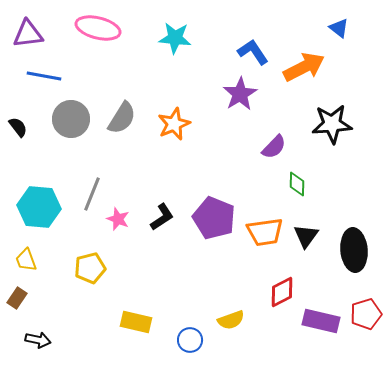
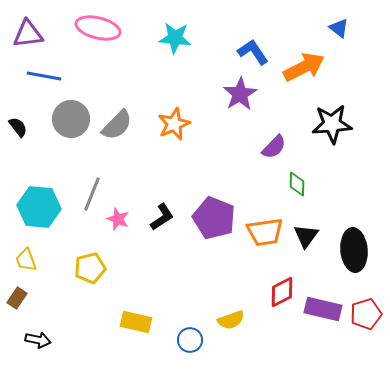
gray semicircle: moved 5 px left, 7 px down; rotated 12 degrees clockwise
purple rectangle: moved 2 px right, 12 px up
